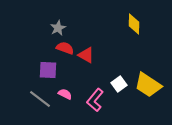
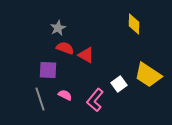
yellow trapezoid: moved 10 px up
pink semicircle: moved 1 px down
gray line: rotated 35 degrees clockwise
